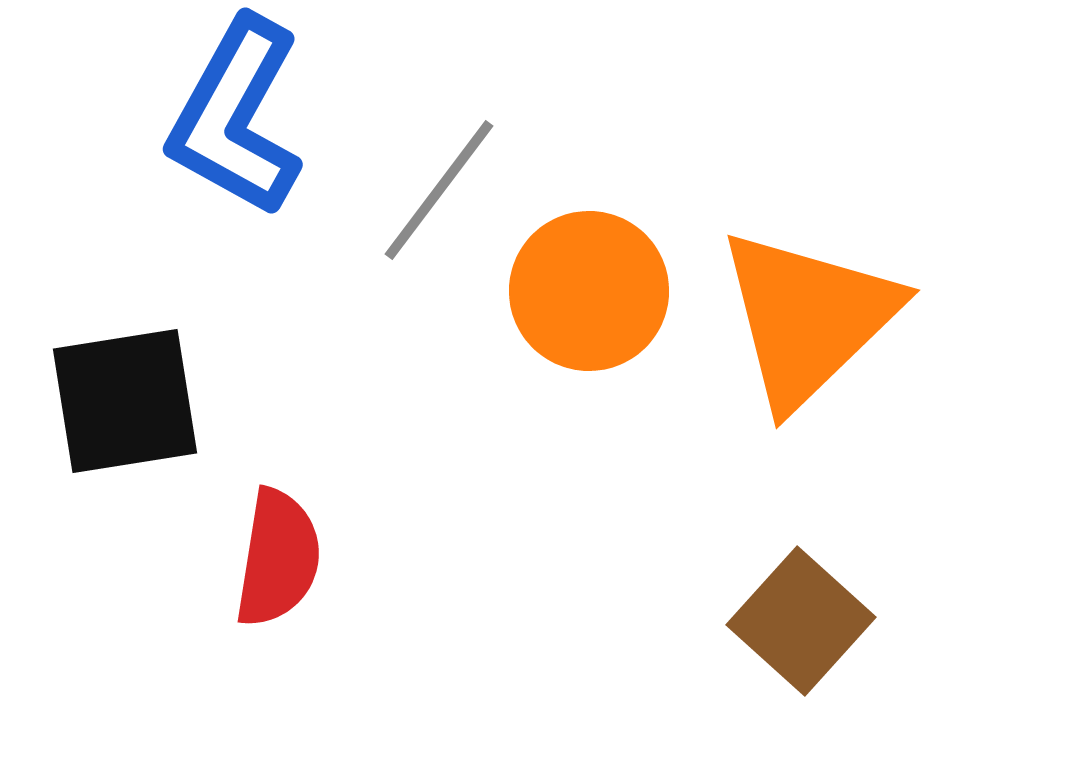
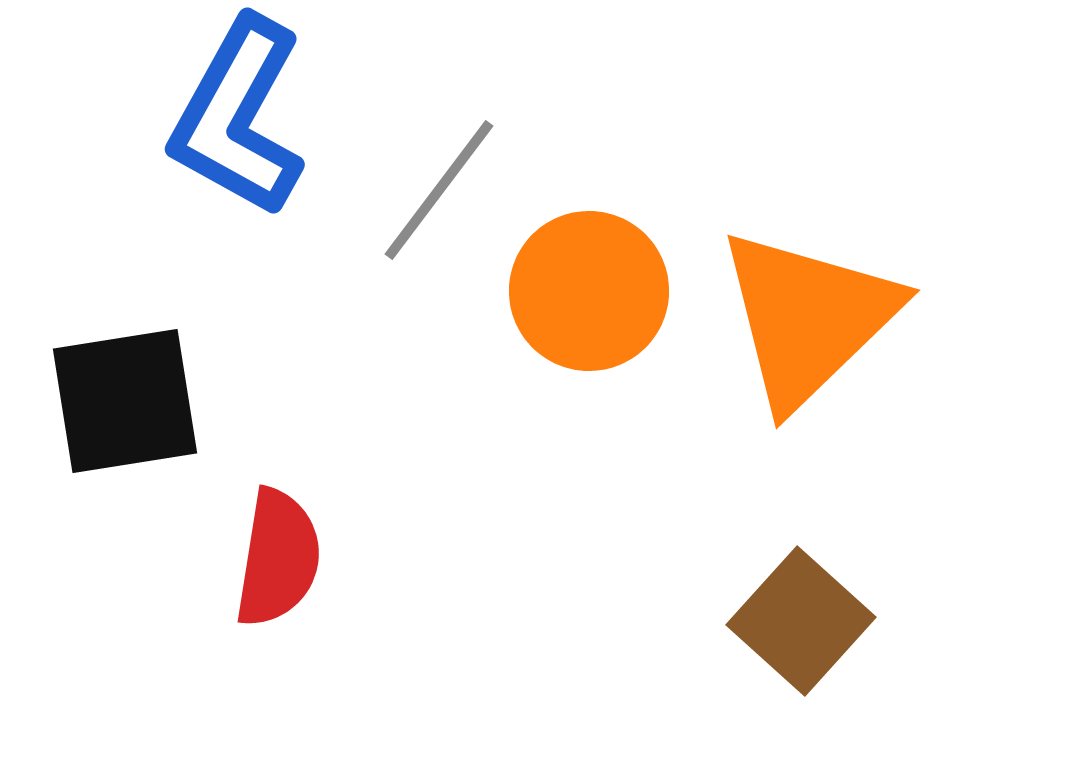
blue L-shape: moved 2 px right
